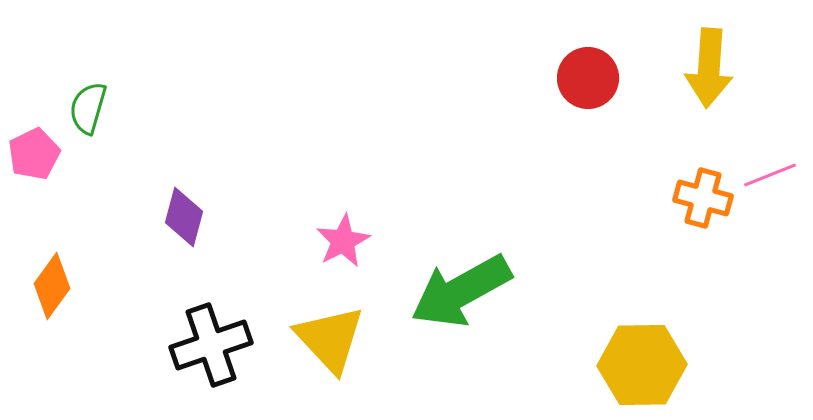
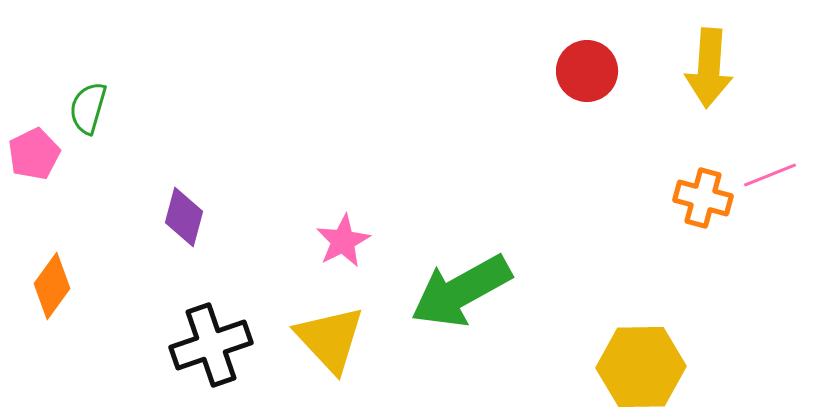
red circle: moved 1 px left, 7 px up
yellow hexagon: moved 1 px left, 2 px down
